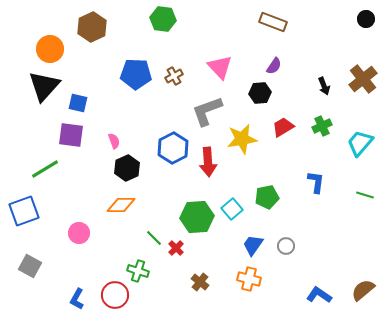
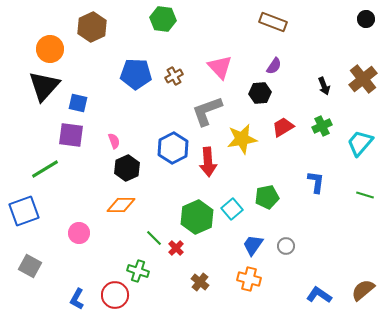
green hexagon at (197, 217): rotated 20 degrees counterclockwise
